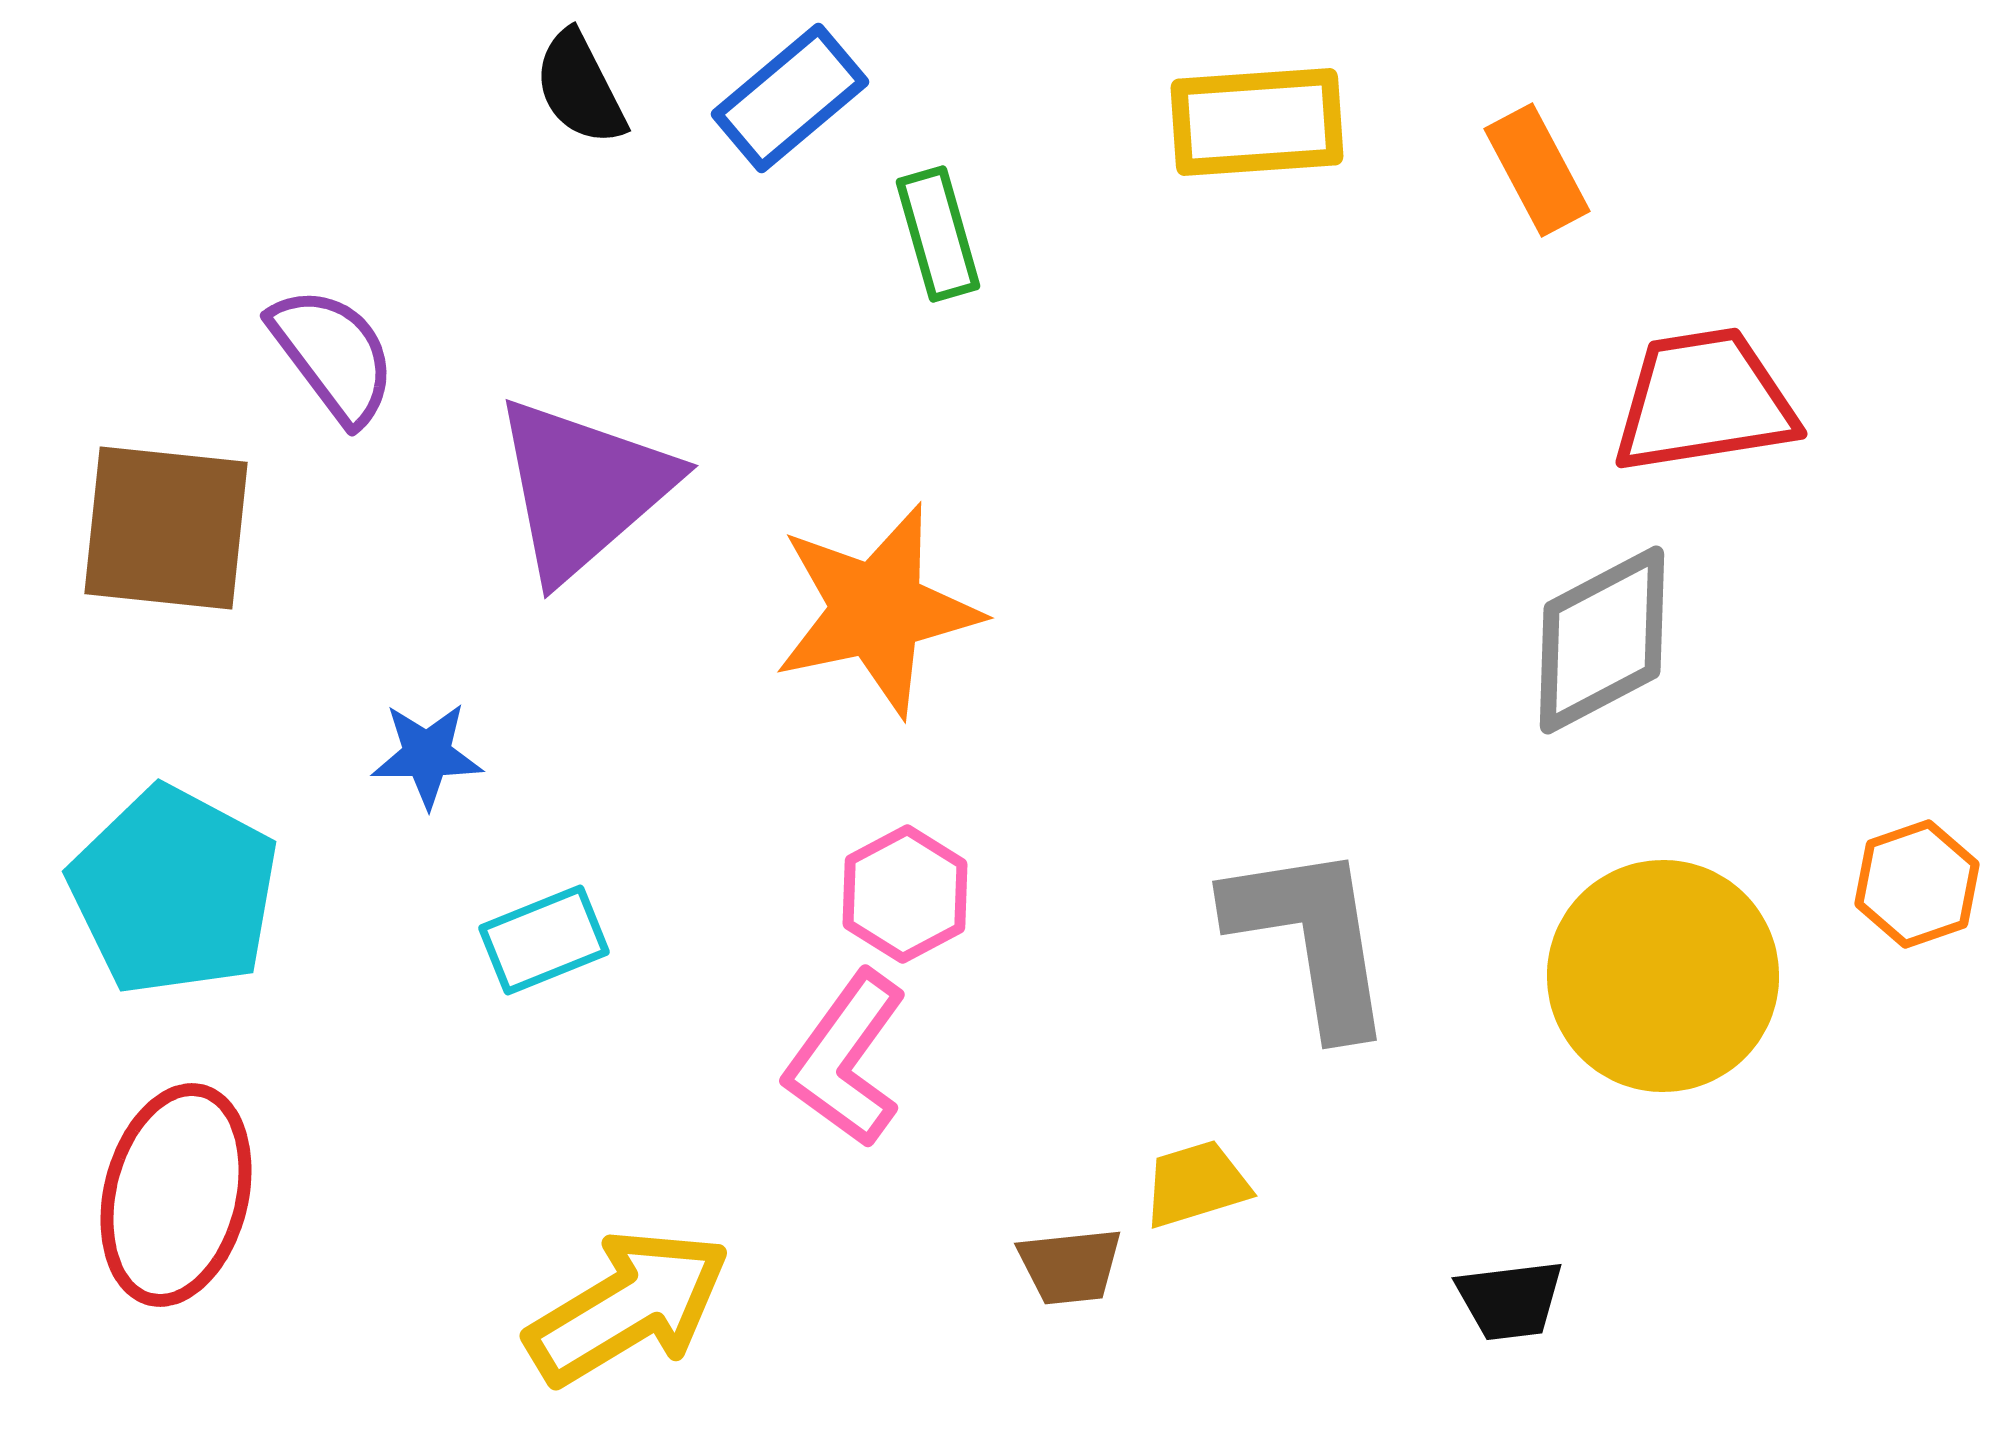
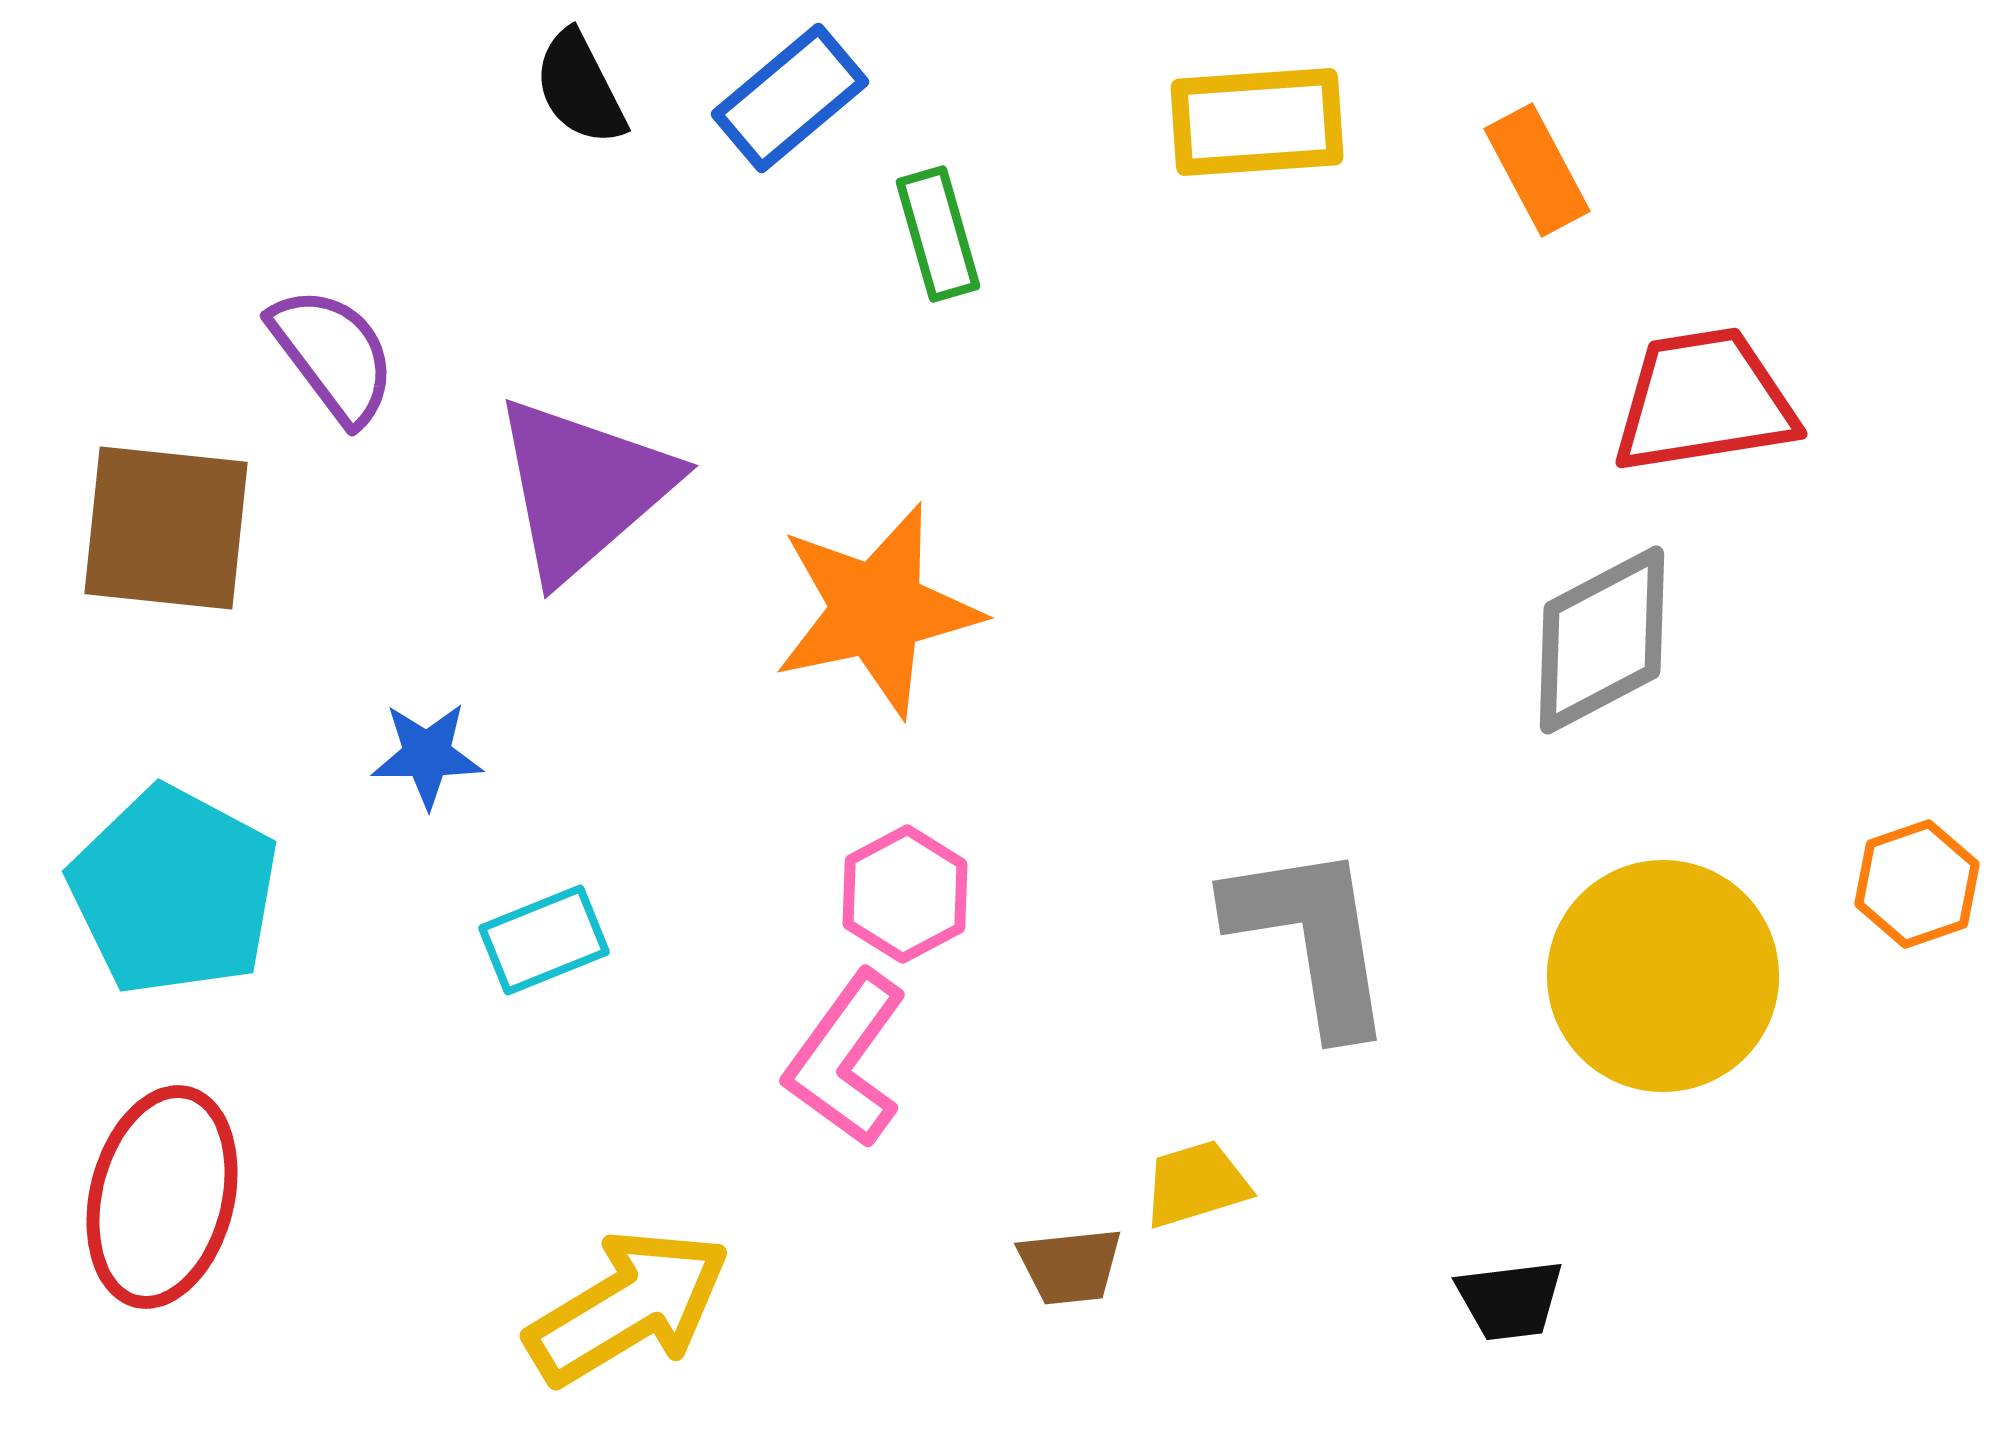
red ellipse: moved 14 px left, 2 px down
